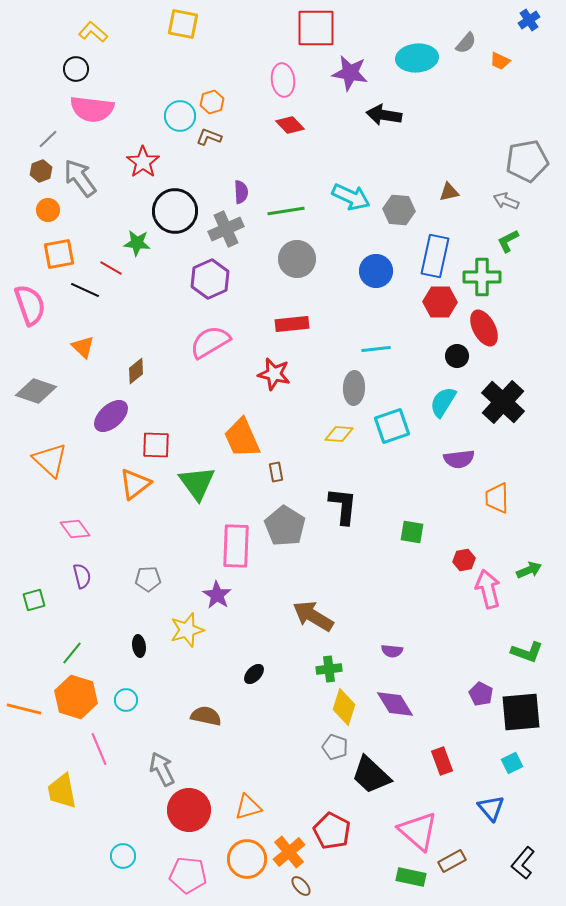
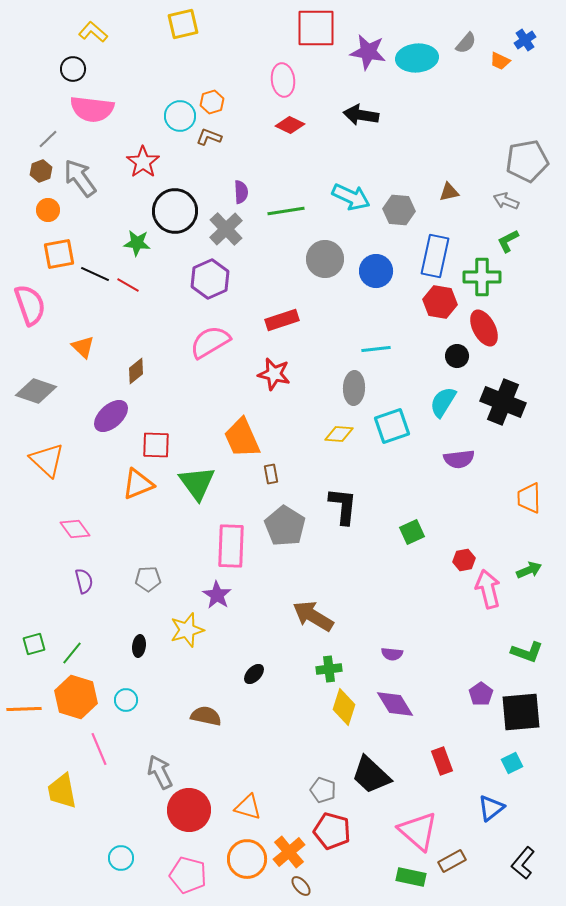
blue cross at (529, 20): moved 4 px left, 20 px down
yellow square at (183, 24): rotated 24 degrees counterclockwise
black circle at (76, 69): moved 3 px left
purple star at (350, 73): moved 18 px right, 21 px up
black arrow at (384, 115): moved 23 px left
red diamond at (290, 125): rotated 20 degrees counterclockwise
gray cross at (226, 229): rotated 20 degrees counterclockwise
gray circle at (297, 259): moved 28 px right
red line at (111, 268): moved 17 px right, 17 px down
black line at (85, 290): moved 10 px right, 16 px up
red hexagon at (440, 302): rotated 8 degrees clockwise
red rectangle at (292, 324): moved 10 px left, 4 px up; rotated 12 degrees counterclockwise
black cross at (503, 402): rotated 21 degrees counterclockwise
orange triangle at (50, 460): moved 3 px left
brown rectangle at (276, 472): moved 5 px left, 2 px down
orange triangle at (135, 484): moved 3 px right; rotated 16 degrees clockwise
orange trapezoid at (497, 498): moved 32 px right
green square at (412, 532): rotated 35 degrees counterclockwise
pink rectangle at (236, 546): moved 5 px left
purple semicircle at (82, 576): moved 2 px right, 5 px down
green square at (34, 600): moved 44 px down
black ellipse at (139, 646): rotated 15 degrees clockwise
purple semicircle at (392, 651): moved 3 px down
purple pentagon at (481, 694): rotated 10 degrees clockwise
orange line at (24, 709): rotated 16 degrees counterclockwise
gray pentagon at (335, 747): moved 12 px left, 43 px down
gray arrow at (162, 769): moved 2 px left, 3 px down
orange triangle at (248, 807): rotated 32 degrees clockwise
blue triangle at (491, 808): rotated 32 degrees clockwise
red pentagon at (332, 831): rotated 12 degrees counterclockwise
cyan circle at (123, 856): moved 2 px left, 2 px down
pink pentagon at (188, 875): rotated 9 degrees clockwise
